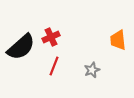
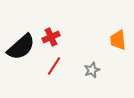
red line: rotated 12 degrees clockwise
